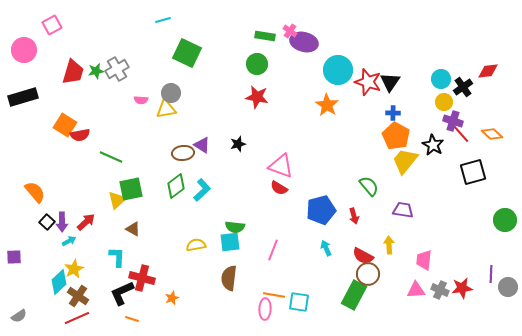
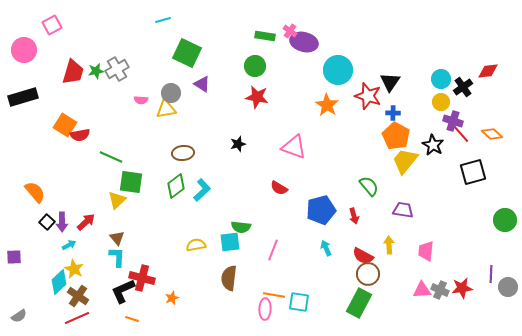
green circle at (257, 64): moved 2 px left, 2 px down
red star at (368, 82): moved 14 px down
yellow circle at (444, 102): moved 3 px left
purple triangle at (202, 145): moved 61 px up
pink triangle at (281, 166): moved 13 px right, 19 px up
green square at (131, 189): moved 7 px up; rotated 20 degrees clockwise
green semicircle at (235, 227): moved 6 px right
brown triangle at (133, 229): moved 16 px left, 9 px down; rotated 21 degrees clockwise
cyan arrow at (69, 241): moved 4 px down
pink trapezoid at (424, 260): moved 2 px right, 9 px up
yellow star at (74, 269): rotated 18 degrees counterclockwise
pink triangle at (416, 290): moved 6 px right
black L-shape at (122, 293): moved 1 px right, 2 px up
green rectangle at (354, 295): moved 5 px right, 8 px down
